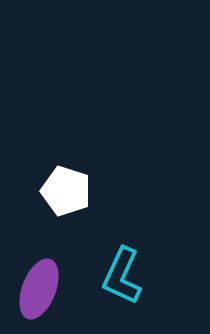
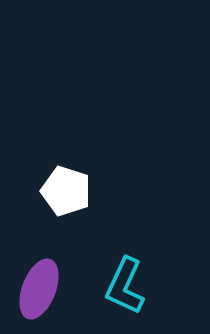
cyan L-shape: moved 3 px right, 10 px down
